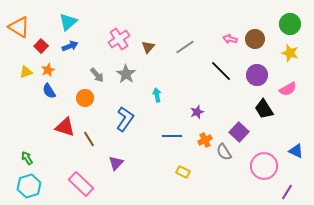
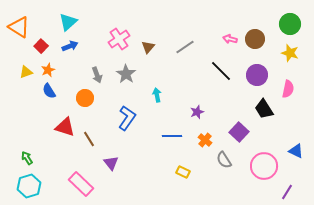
gray arrow: rotated 21 degrees clockwise
pink semicircle: rotated 48 degrees counterclockwise
blue L-shape: moved 2 px right, 1 px up
orange cross: rotated 24 degrees counterclockwise
gray semicircle: moved 8 px down
purple triangle: moved 5 px left; rotated 21 degrees counterclockwise
